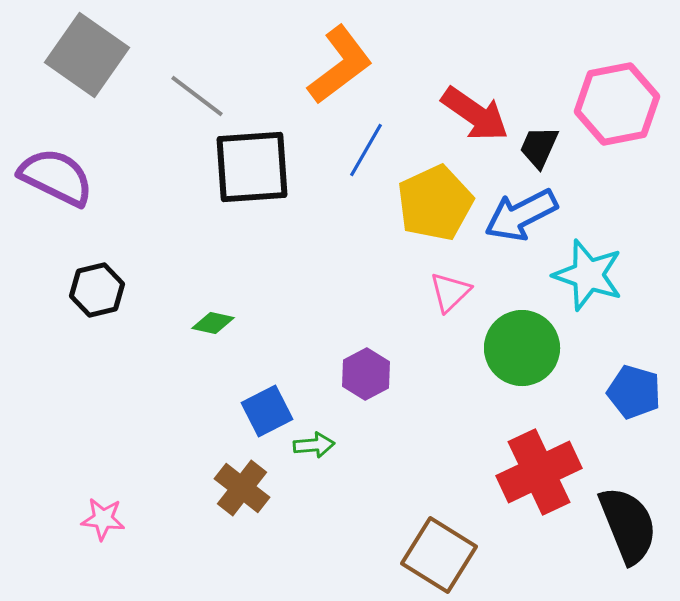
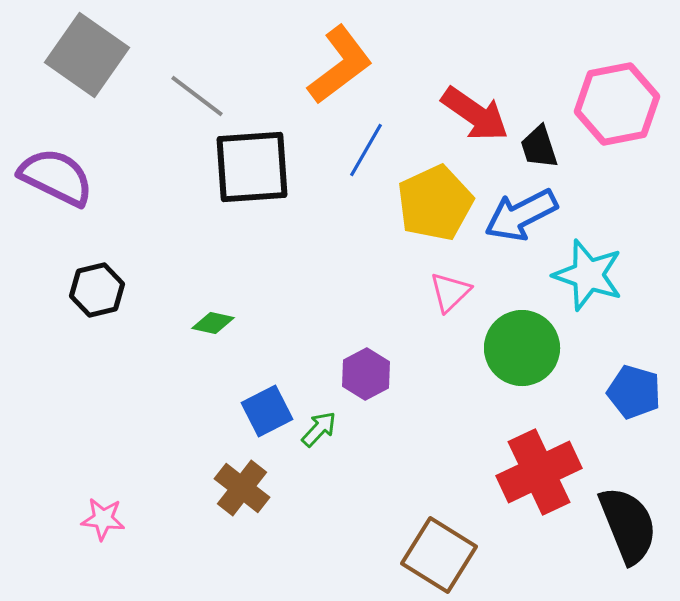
black trapezoid: rotated 42 degrees counterclockwise
green arrow: moved 5 px right, 16 px up; rotated 42 degrees counterclockwise
